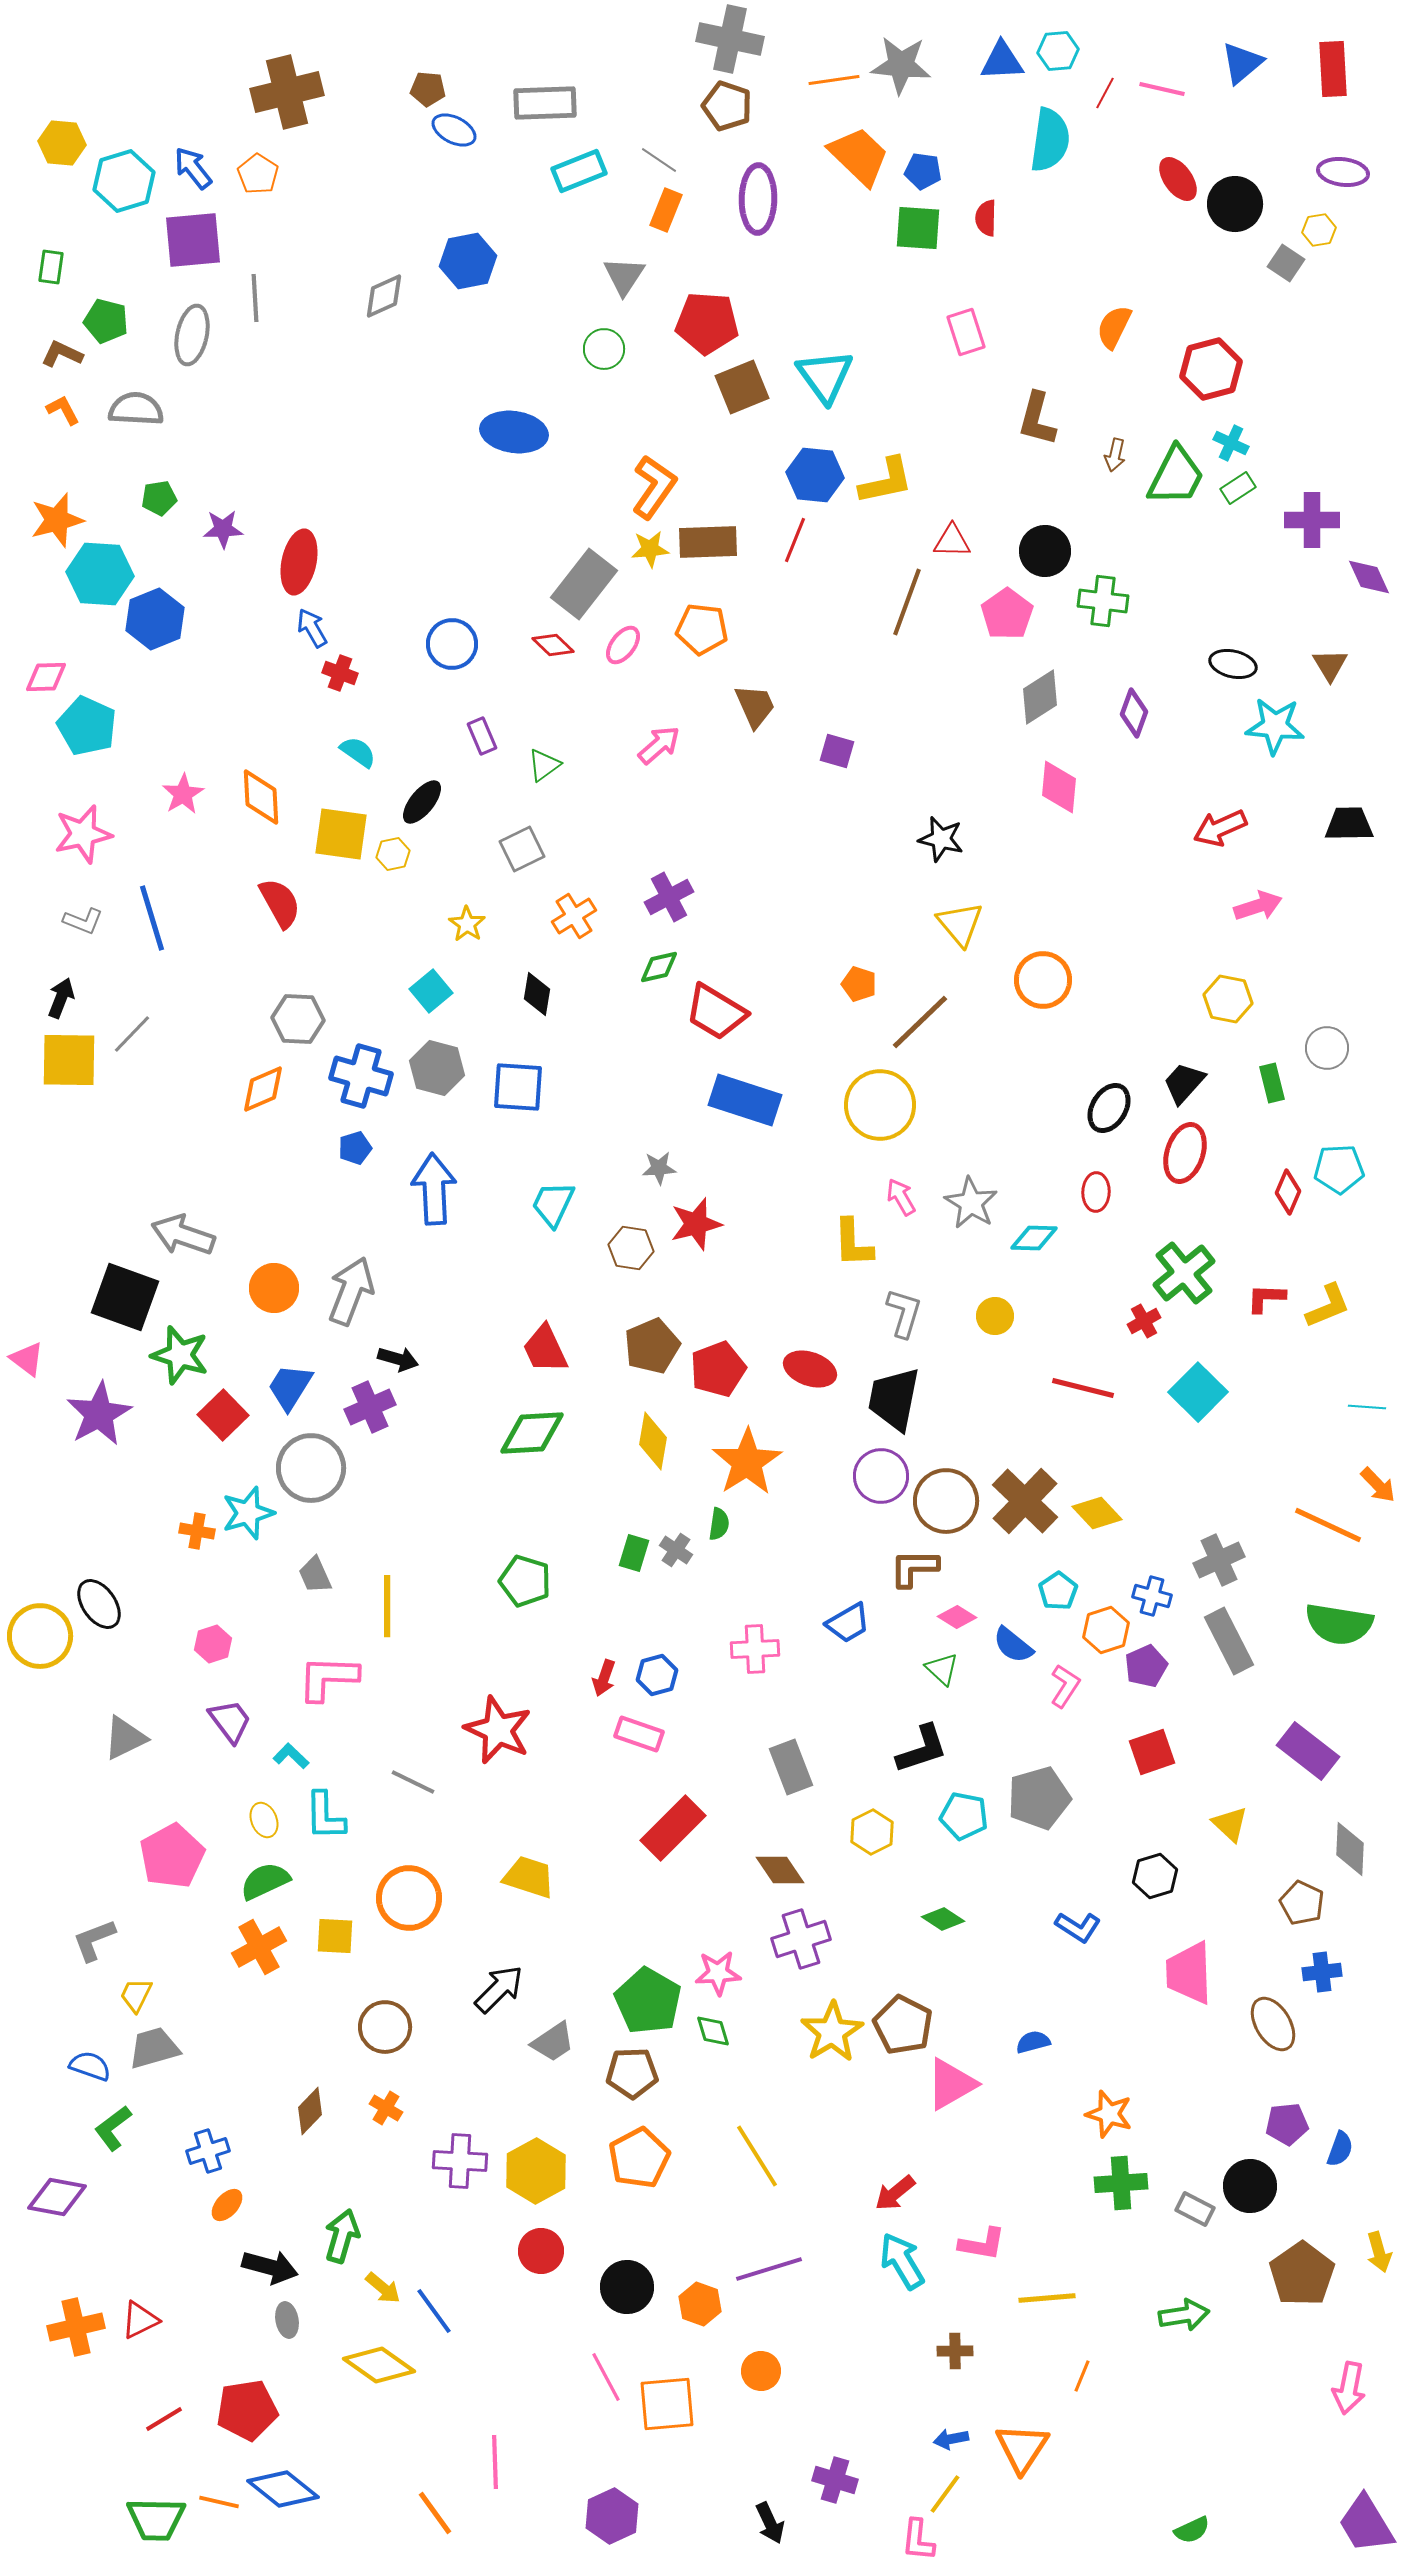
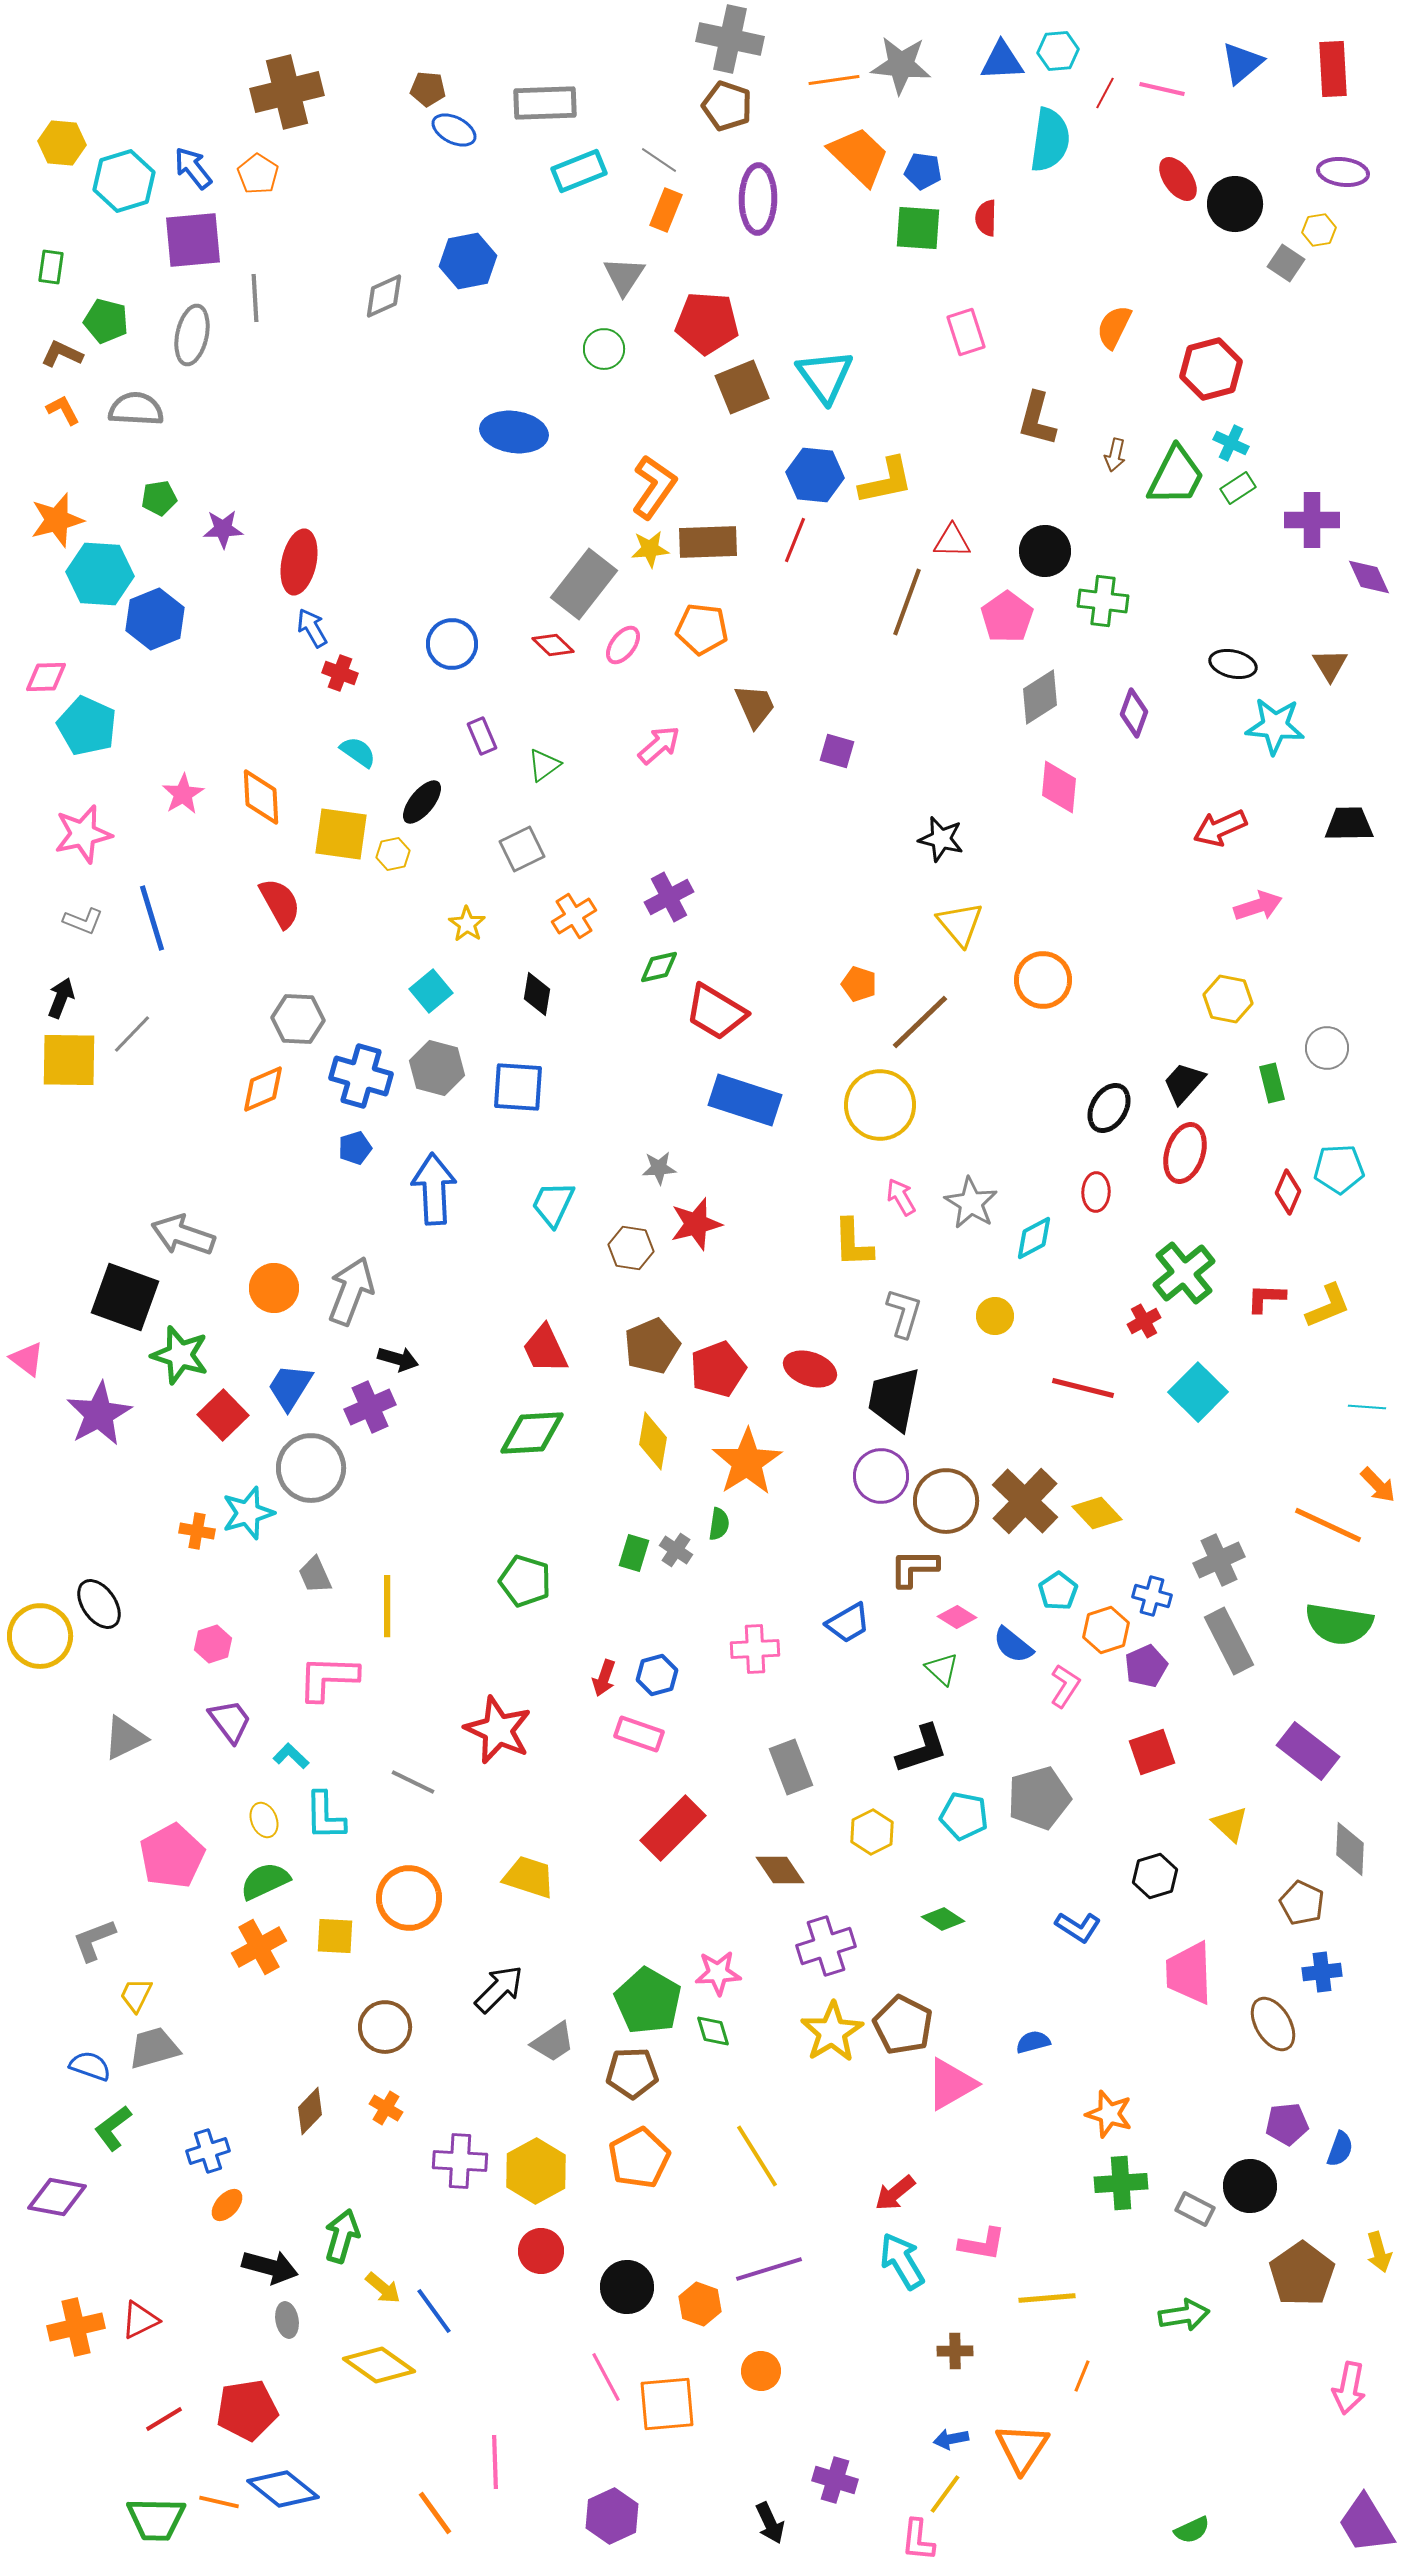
pink pentagon at (1007, 614): moved 3 px down
cyan diamond at (1034, 1238): rotated 30 degrees counterclockwise
purple cross at (801, 1939): moved 25 px right, 7 px down
